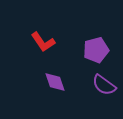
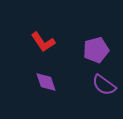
purple diamond: moved 9 px left
